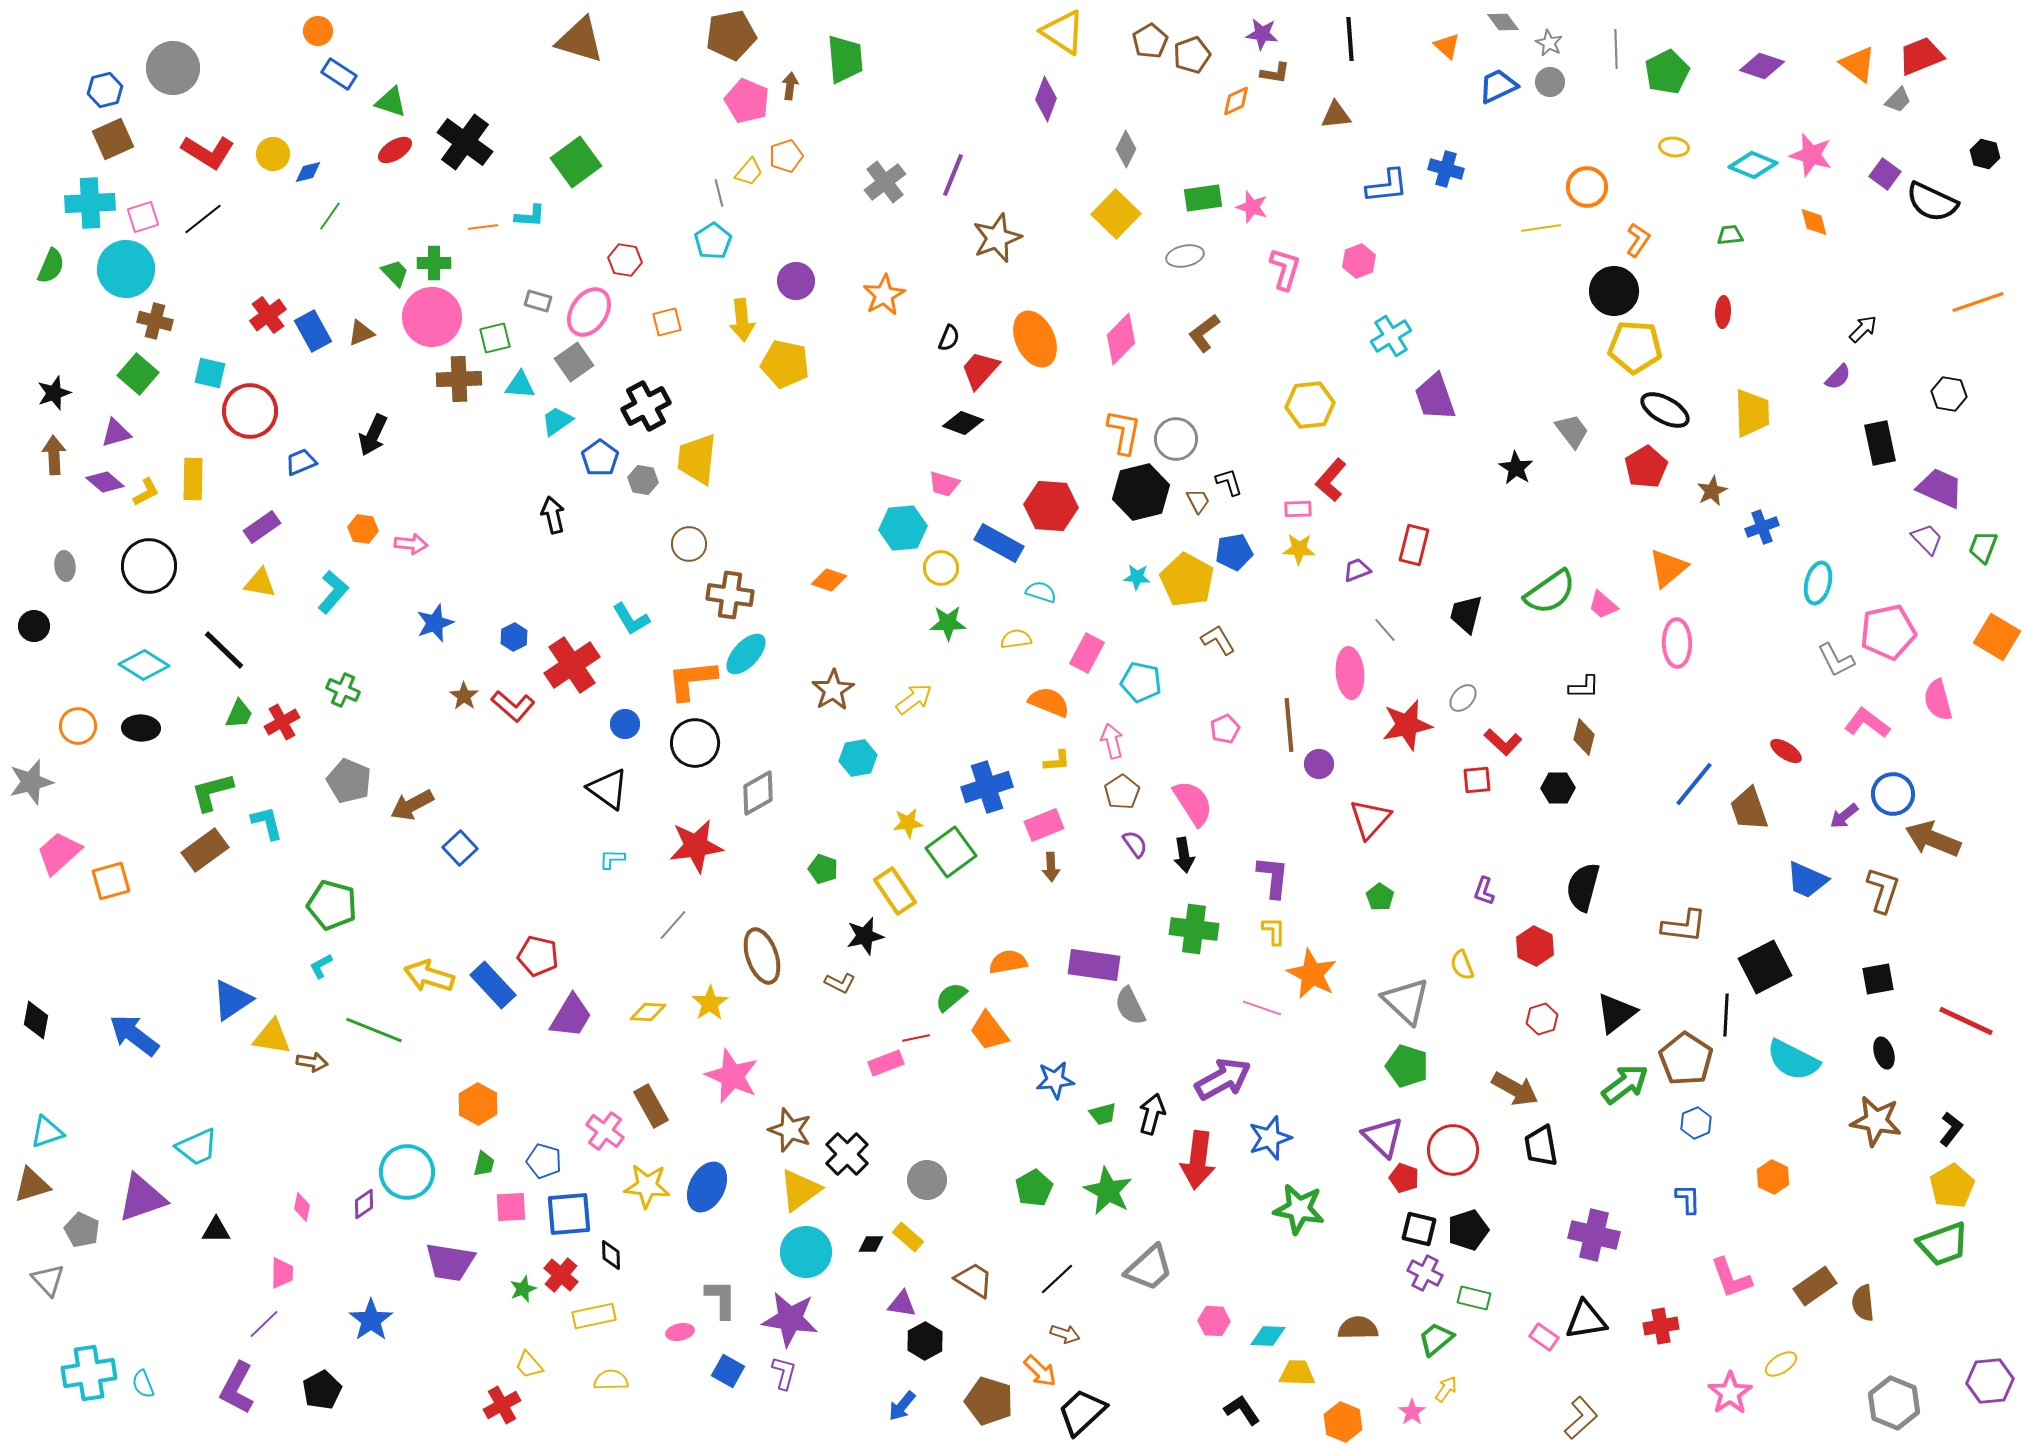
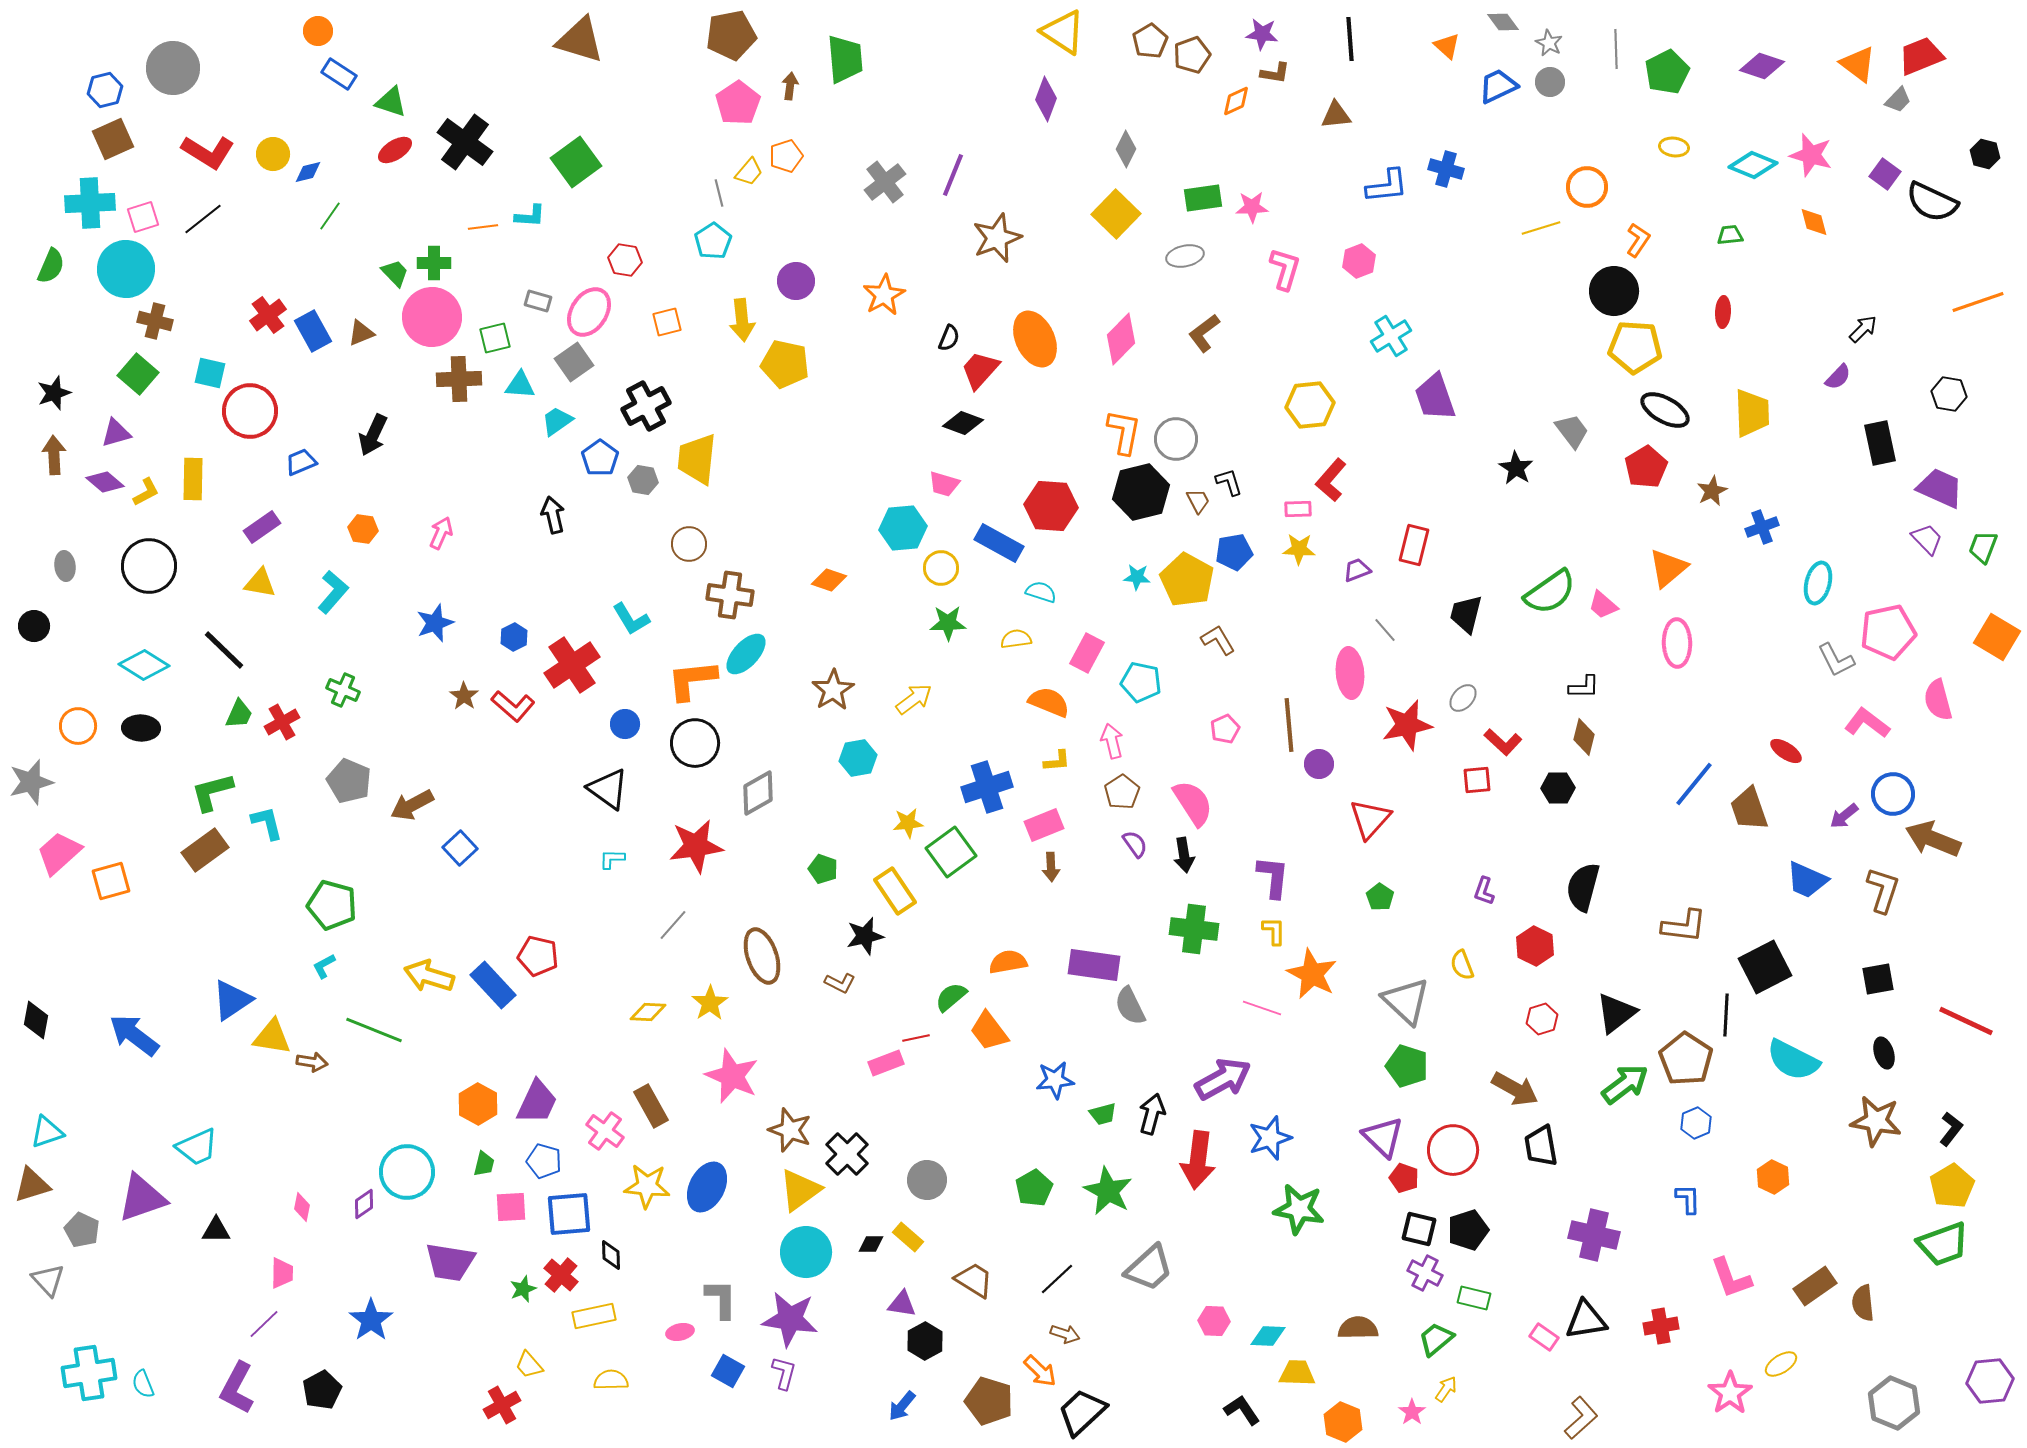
pink pentagon at (747, 101): moved 9 px left, 2 px down; rotated 15 degrees clockwise
pink star at (1252, 207): rotated 20 degrees counterclockwise
yellow line at (1541, 228): rotated 9 degrees counterclockwise
pink arrow at (411, 544): moved 30 px right, 11 px up; rotated 72 degrees counterclockwise
cyan L-shape at (321, 966): moved 3 px right
purple trapezoid at (571, 1016): moved 34 px left, 86 px down; rotated 6 degrees counterclockwise
